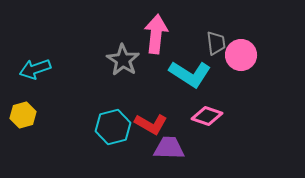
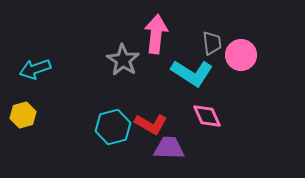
gray trapezoid: moved 4 px left
cyan L-shape: moved 2 px right, 1 px up
pink diamond: rotated 48 degrees clockwise
